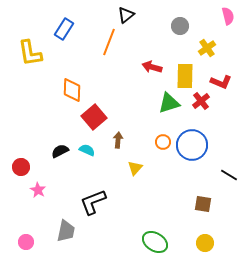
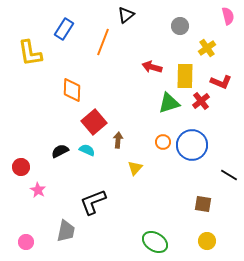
orange line: moved 6 px left
red square: moved 5 px down
yellow circle: moved 2 px right, 2 px up
